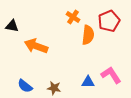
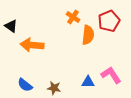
black triangle: moved 1 px left; rotated 24 degrees clockwise
orange arrow: moved 4 px left, 1 px up; rotated 15 degrees counterclockwise
blue semicircle: moved 1 px up
